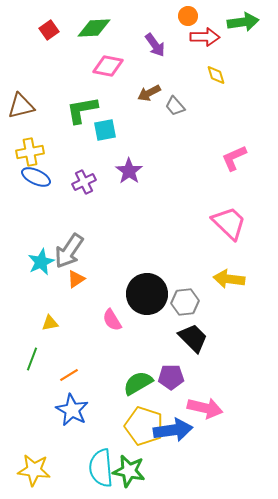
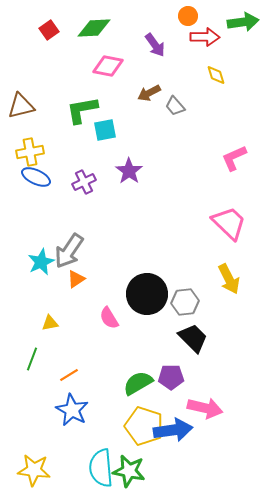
yellow arrow: rotated 124 degrees counterclockwise
pink semicircle: moved 3 px left, 2 px up
